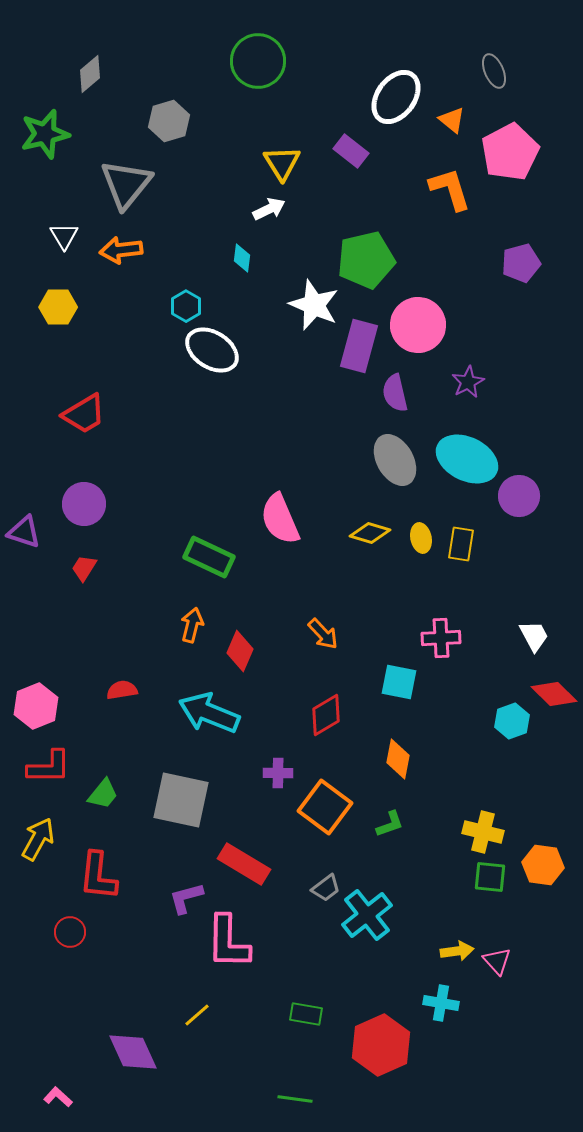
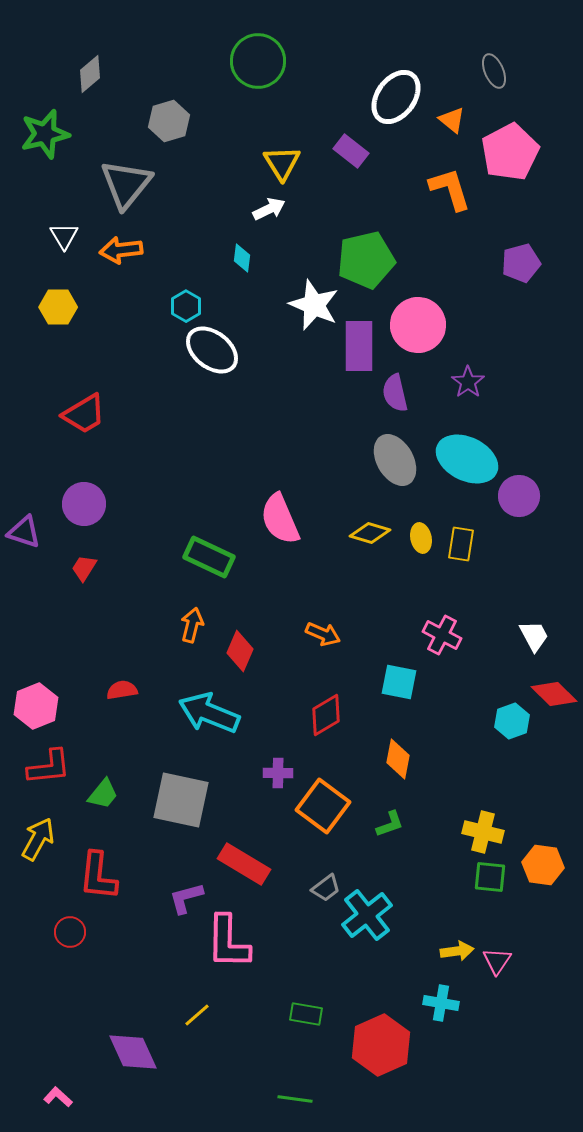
purple rectangle at (359, 346): rotated 15 degrees counterclockwise
white ellipse at (212, 350): rotated 6 degrees clockwise
purple star at (468, 382): rotated 8 degrees counterclockwise
orange arrow at (323, 634): rotated 24 degrees counterclockwise
pink cross at (441, 638): moved 1 px right, 3 px up; rotated 30 degrees clockwise
red L-shape at (49, 767): rotated 6 degrees counterclockwise
orange square at (325, 807): moved 2 px left, 1 px up
pink triangle at (497, 961): rotated 16 degrees clockwise
